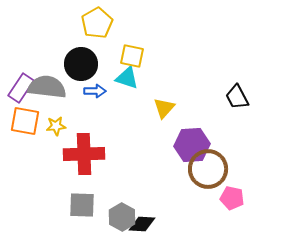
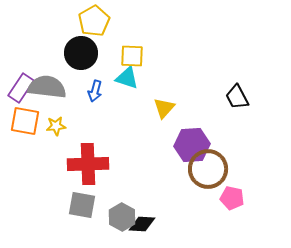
yellow pentagon: moved 3 px left, 2 px up
yellow square: rotated 10 degrees counterclockwise
black circle: moved 11 px up
blue arrow: rotated 105 degrees clockwise
red cross: moved 4 px right, 10 px down
gray square: rotated 8 degrees clockwise
